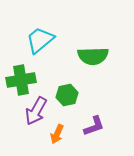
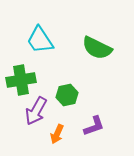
cyan trapezoid: rotated 84 degrees counterclockwise
green semicircle: moved 4 px right, 8 px up; rotated 28 degrees clockwise
